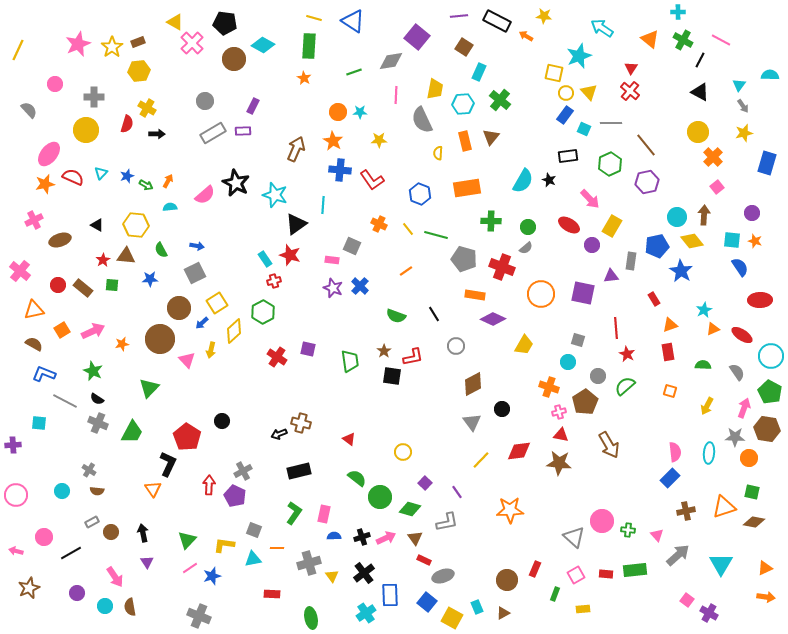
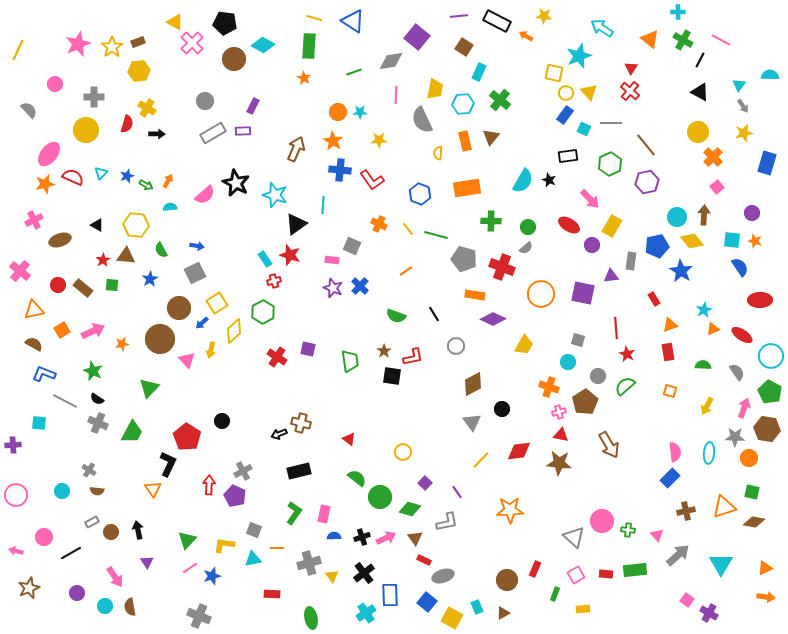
blue star at (150, 279): rotated 28 degrees counterclockwise
black arrow at (143, 533): moved 5 px left, 3 px up
